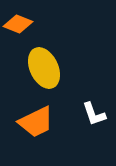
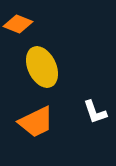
yellow ellipse: moved 2 px left, 1 px up
white L-shape: moved 1 px right, 2 px up
